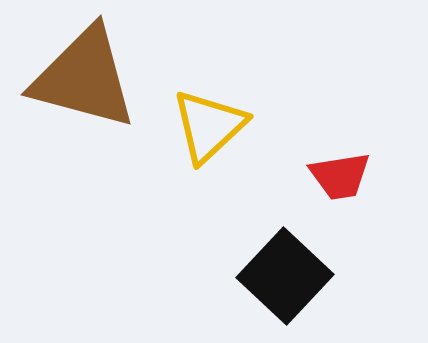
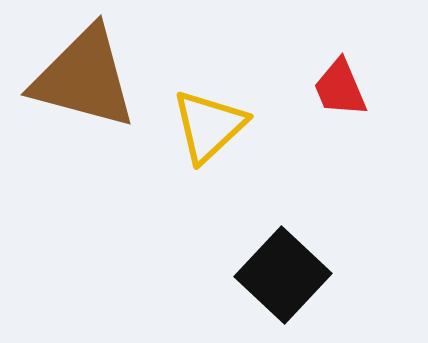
red trapezoid: moved 88 px up; rotated 76 degrees clockwise
black square: moved 2 px left, 1 px up
